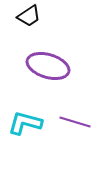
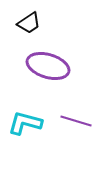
black trapezoid: moved 7 px down
purple line: moved 1 px right, 1 px up
